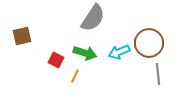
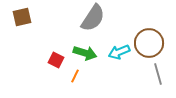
brown square: moved 19 px up
gray line: rotated 10 degrees counterclockwise
